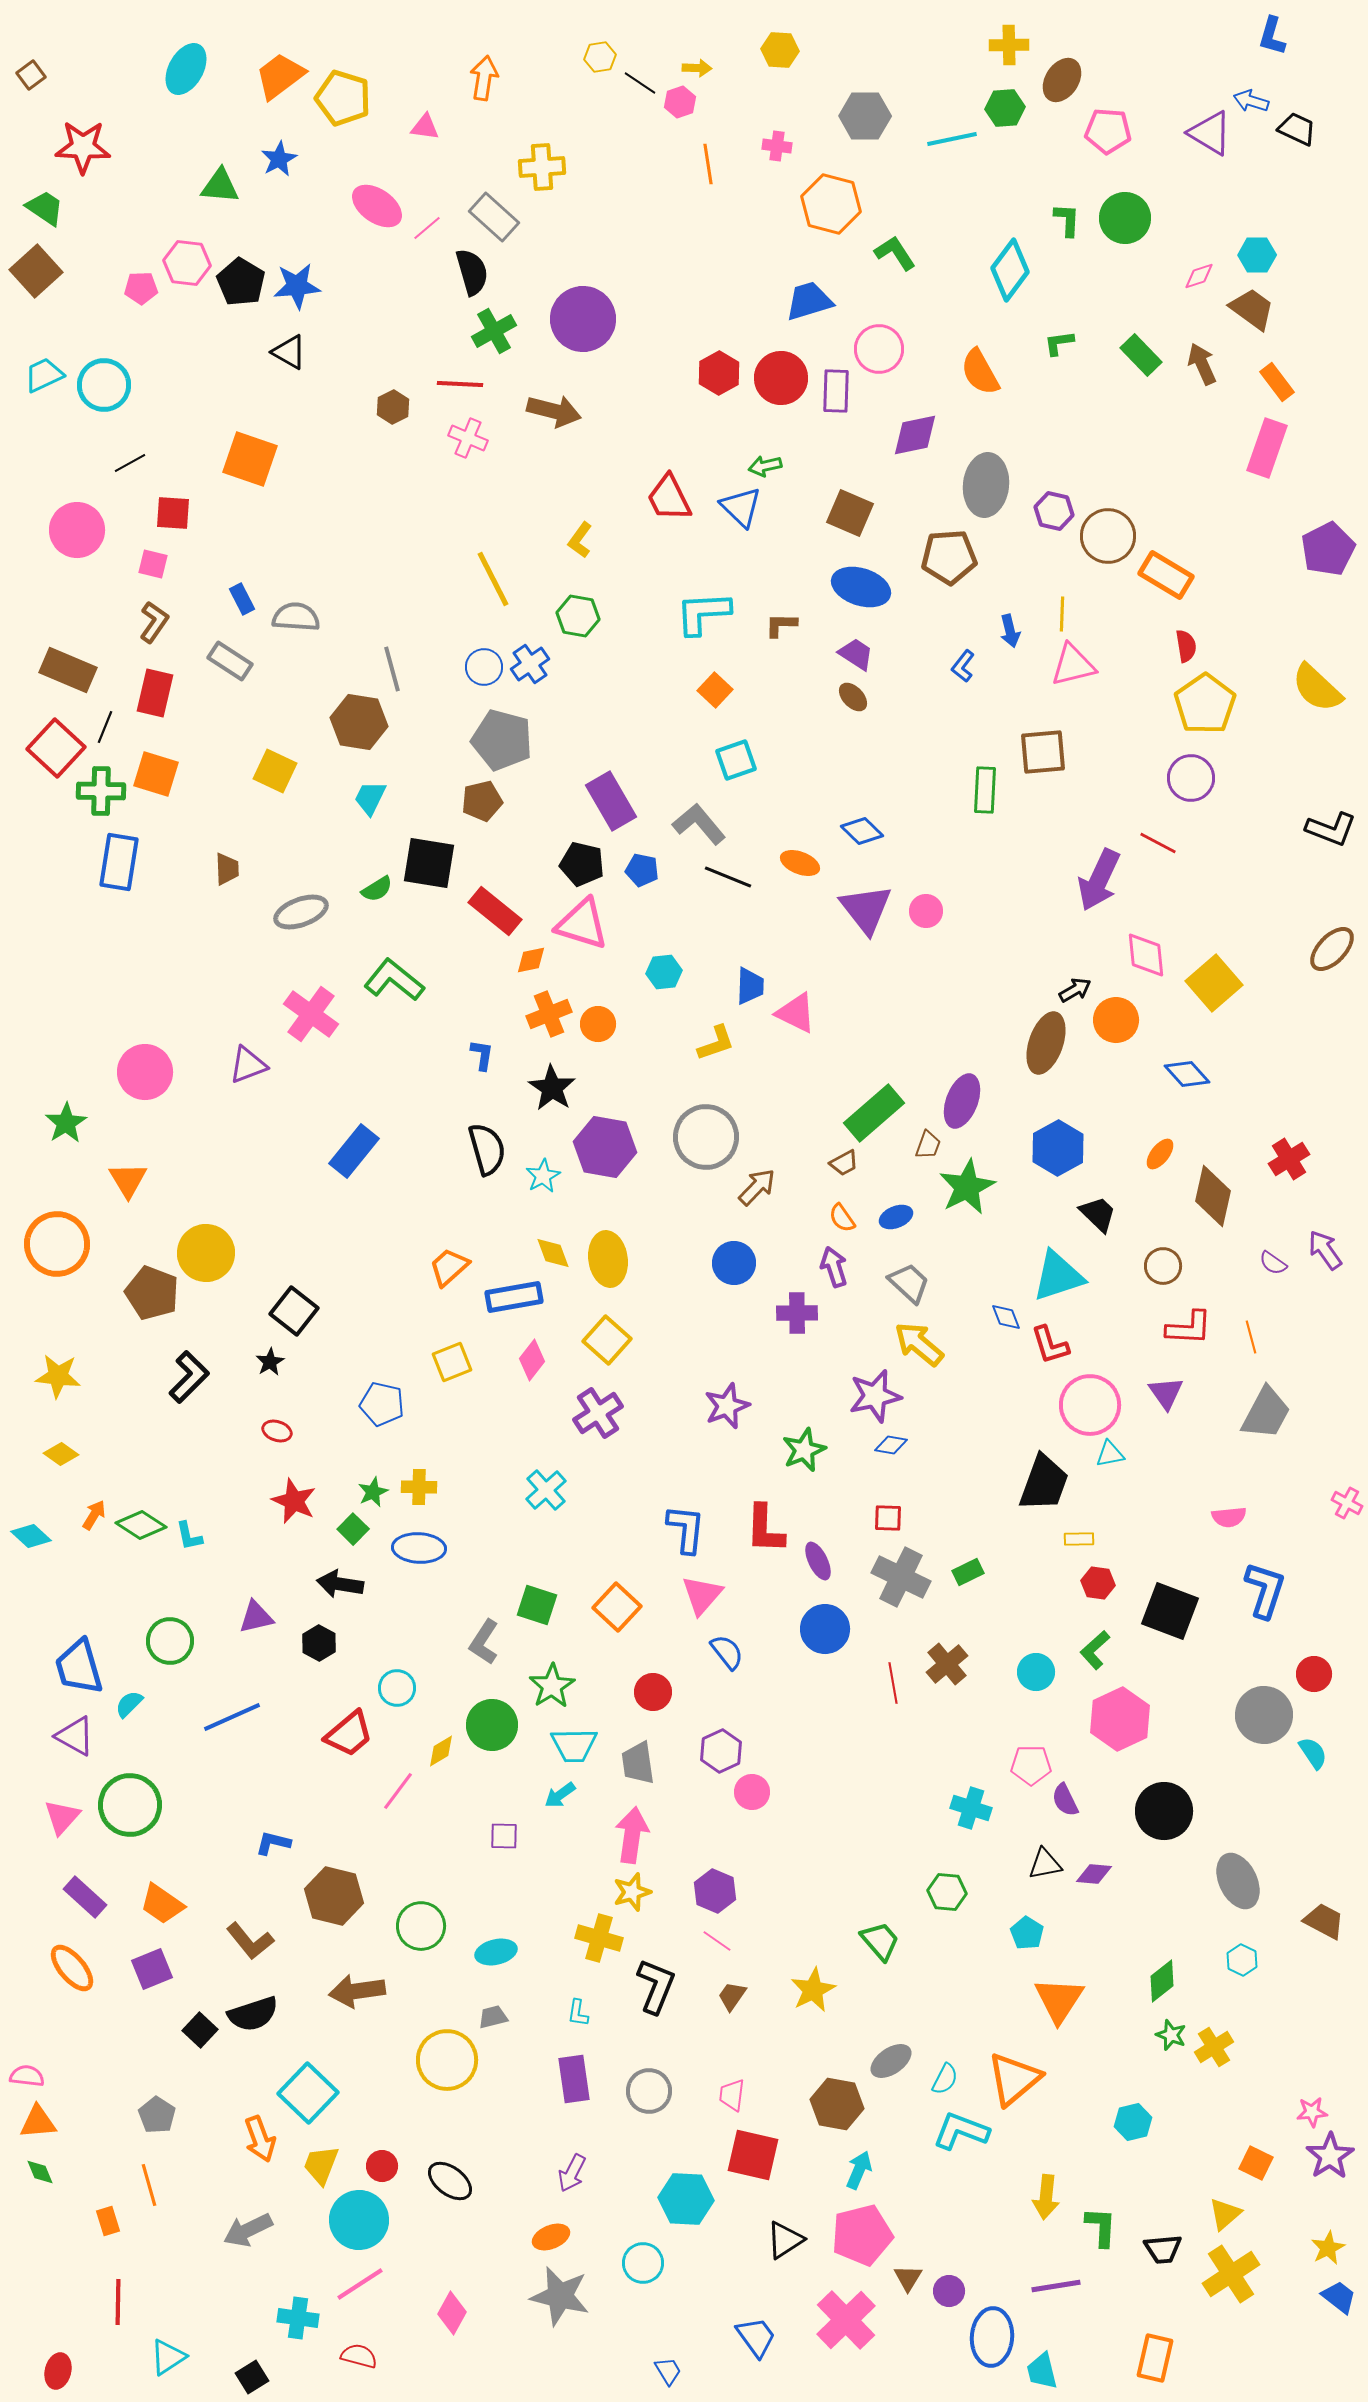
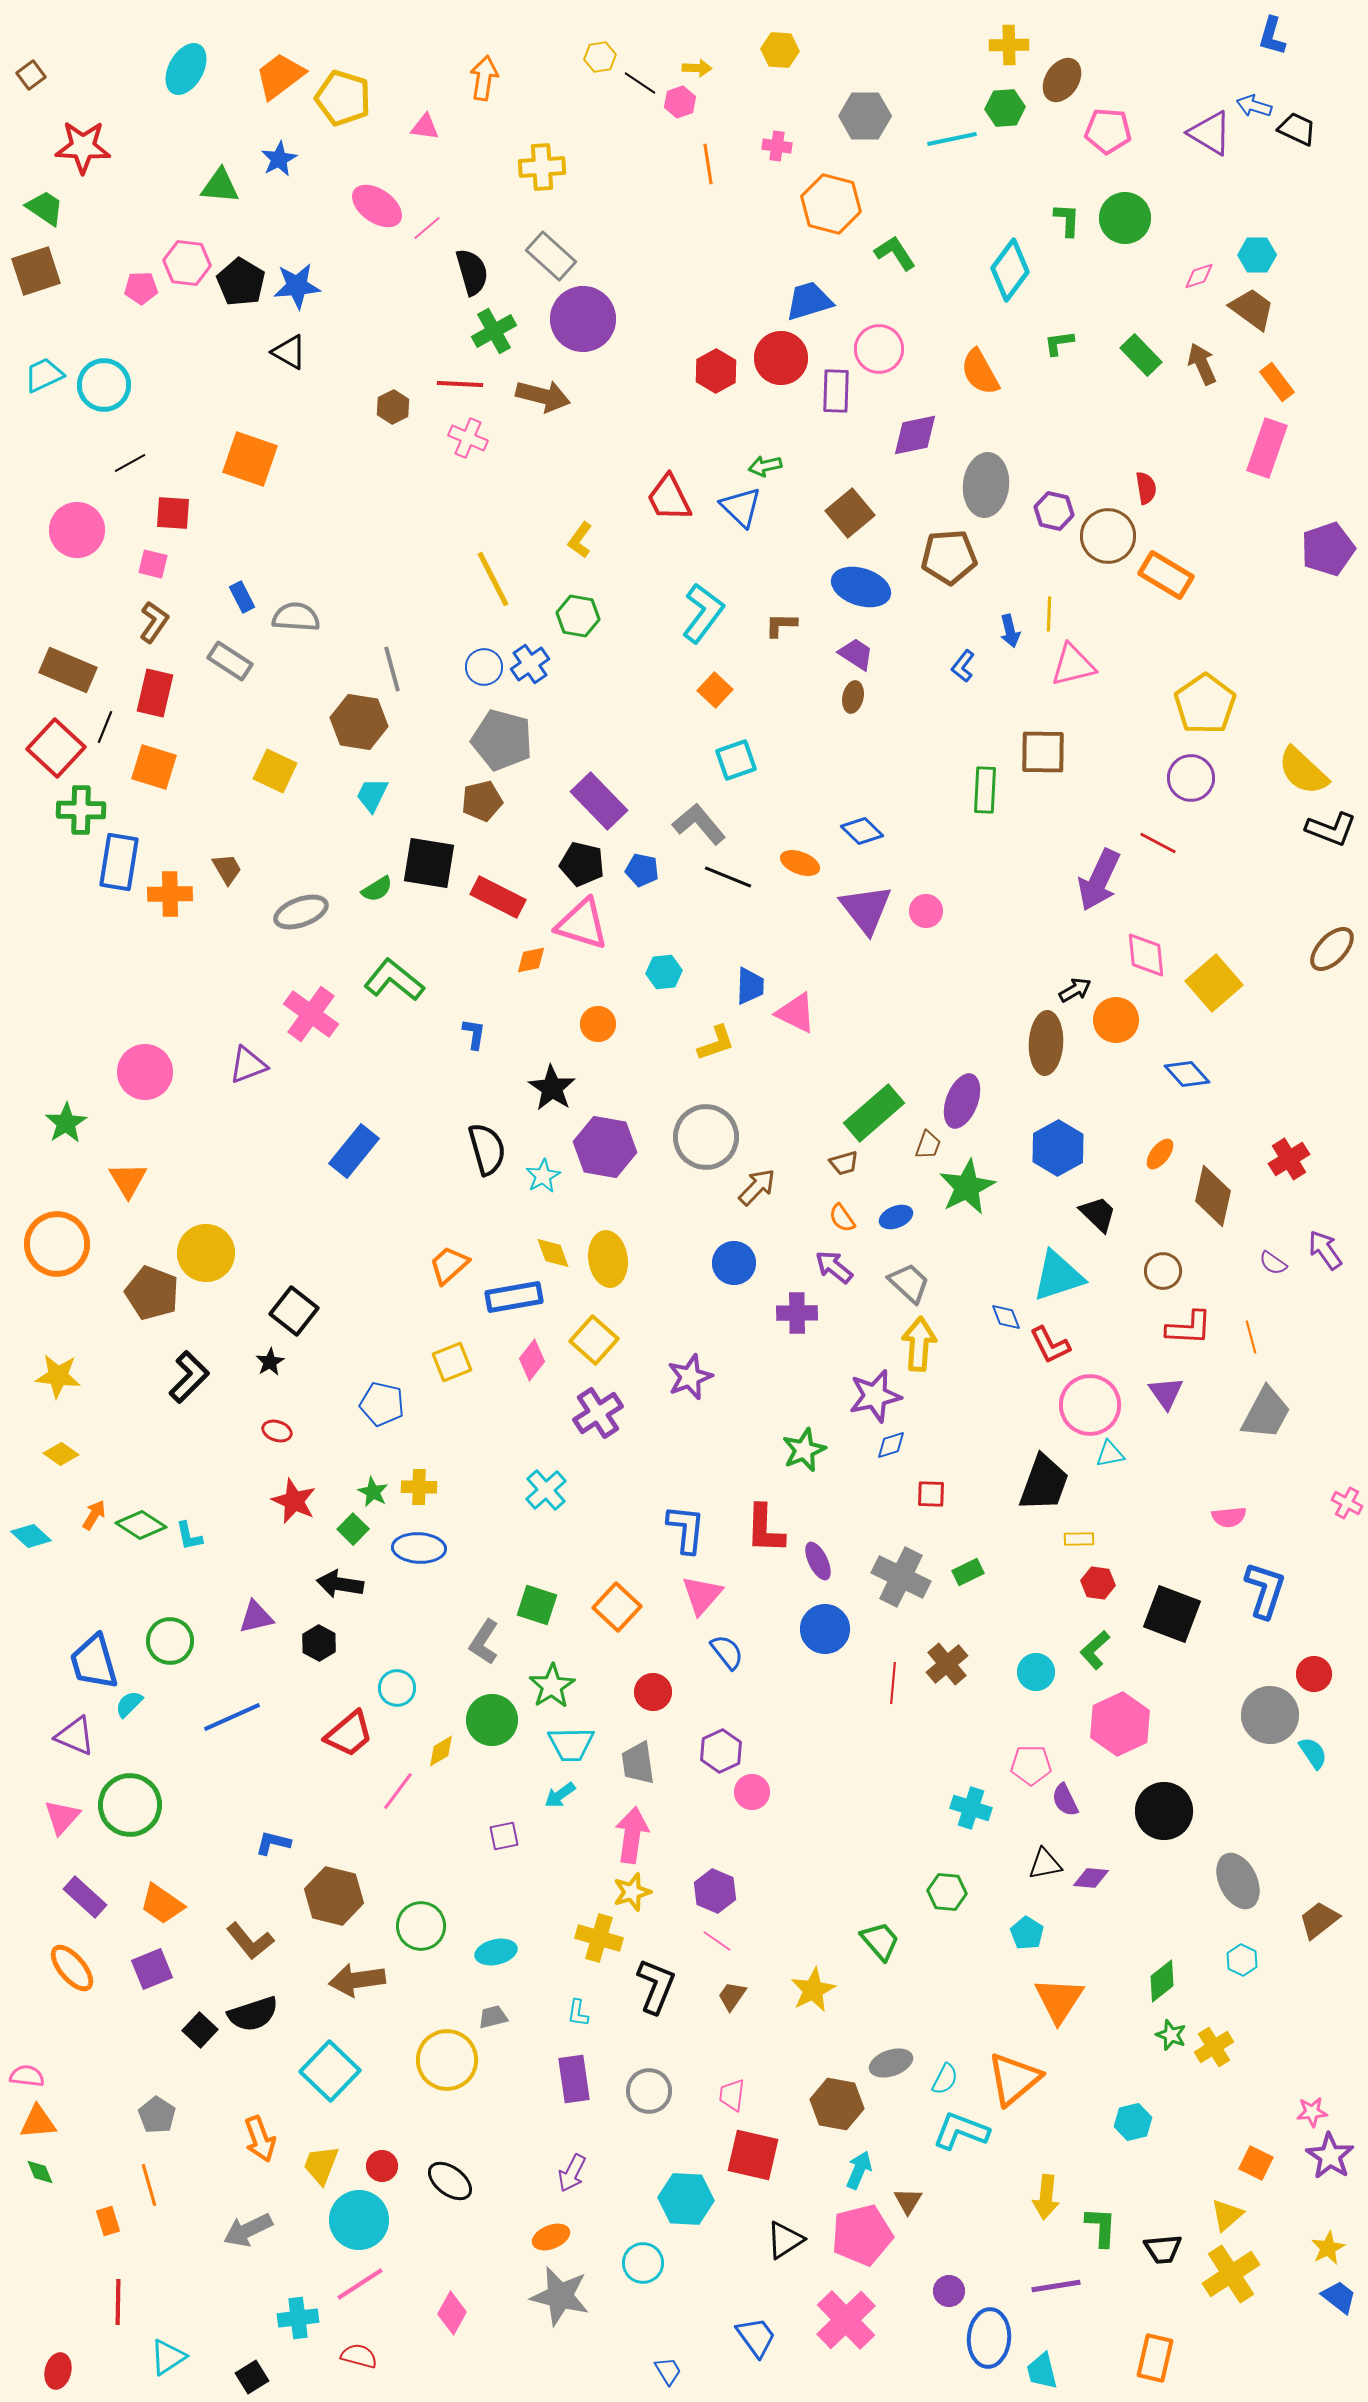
blue arrow at (1251, 101): moved 3 px right, 5 px down
gray rectangle at (494, 217): moved 57 px right, 39 px down
brown square at (36, 271): rotated 24 degrees clockwise
red hexagon at (719, 373): moved 3 px left, 2 px up
red circle at (781, 378): moved 20 px up
brown arrow at (554, 411): moved 11 px left, 15 px up
brown square at (850, 513): rotated 27 degrees clockwise
purple pentagon at (1328, 549): rotated 8 degrees clockwise
blue rectangle at (242, 599): moved 2 px up
cyan L-shape at (703, 613): rotated 130 degrees clockwise
yellow line at (1062, 614): moved 13 px left
red semicircle at (1186, 646): moved 40 px left, 158 px up
yellow semicircle at (1317, 688): moved 14 px left, 83 px down
brown ellipse at (853, 697): rotated 56 degrees clockwise
brown square at (1043, 752): rotated 6 degrees clockwise
orange square at (156, 774): moved 2 px left, 7 px up
green cross at (101, 791): moved 20 px left, 19 px down
cyan trapezoid at (370, 798): moved 2 px right, 3 px up
purple rectangle at (611, 801): moved 12 px left; rotated 14 degrees counterclockwise
brown trapezoid at (227, 869): rotated 28 degrees counterclockwise
red rectangle at (495, 911): moved 3 px right, 14 px up; rotated 12 degrees counterclockwise
orange cross at (549, 1014): moved 379 px left, 120 px up; rotated 21 degrees clockwise
brown ellipse at (1046, 1043): rotated 16 degrees counterclockwise
blue L-shape at (482, 1055): moved 8 px left, 21 px up
brown trapezoid at (844, 1163): rotated 12 degrees clockwise
brown circle at (1163, 1266): moved 5 px down
orange trapezoid at (449, 1267): moved 2 px up
purple arrow at (834, 1267): rotated 33 degrees counterclockwise
yellow square at (607, 1340): moved 13 px left
yellow arrow at (919, 1344): rotated 54 degrees clockwise
red L-shape at (1050, 1345): rotated 9 degrees counterclockwise
purple star at (727, 1406): moved 37 px left, 29 px up
blue diamond at (891, 1445): rotated 28 degrees counterclockwise
green star at (373, 1492): rotated 20 degrees counterclockwise
red square at (888, 1518): moved 43 px right, 24 px up
black square at (1170, 1611): moved 2 px right, 3 px down
blue trapezoid at (79, 1667): moved 15 px right, 5 px up
red line at (893, 1683): rotated 15 degrees clockwise
gray circle at (1264, 1715): moved 6 px right
pink hexagon at (1120, 1719): moved 5 px down
green circle at (492, 1725): moved 5 px up
purple triangle at (75, 1736): rotated 6 degrees counterclockwise
cyan trapezoid at (574, 1745): moved 3 px left, 1 px up
purple square at (504, 1836): rotated 12 degrees counterclockwise
purple diamond at (1094, 1874): moved 3 px left, 4 px down
brown trapezoid at (1324, 1921): moved 5 px left, 1 px up; rotated 66 degrees counterclockwise
brown arrow at (357, 1991): moved 11 px up
gray ellipse at (891, 2061): moved 2 px down; rotated 15 degrees clockwise
cyan square at (308, 2093): moved 22 px right, 22 px up
purple star at (1330, 2156): rotated 6 degrees counterclockwise
yellow triangle at (1225, 2214): moved 2 px right, 1 px down
brown triangle at (908, 2278): moved 77 px up
cyan cross at (298, 2318): rotated 15 degrees counterclockwise
blue ellipse at (992, 2337): moved 3 px left, 1 px down
